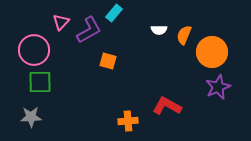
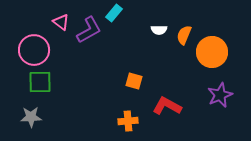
pink triangle: rotated 36 degrees counterclockwise
orange square: moved 26 px right, 20 px down
purple star: moved 2 px right, 8 px down
